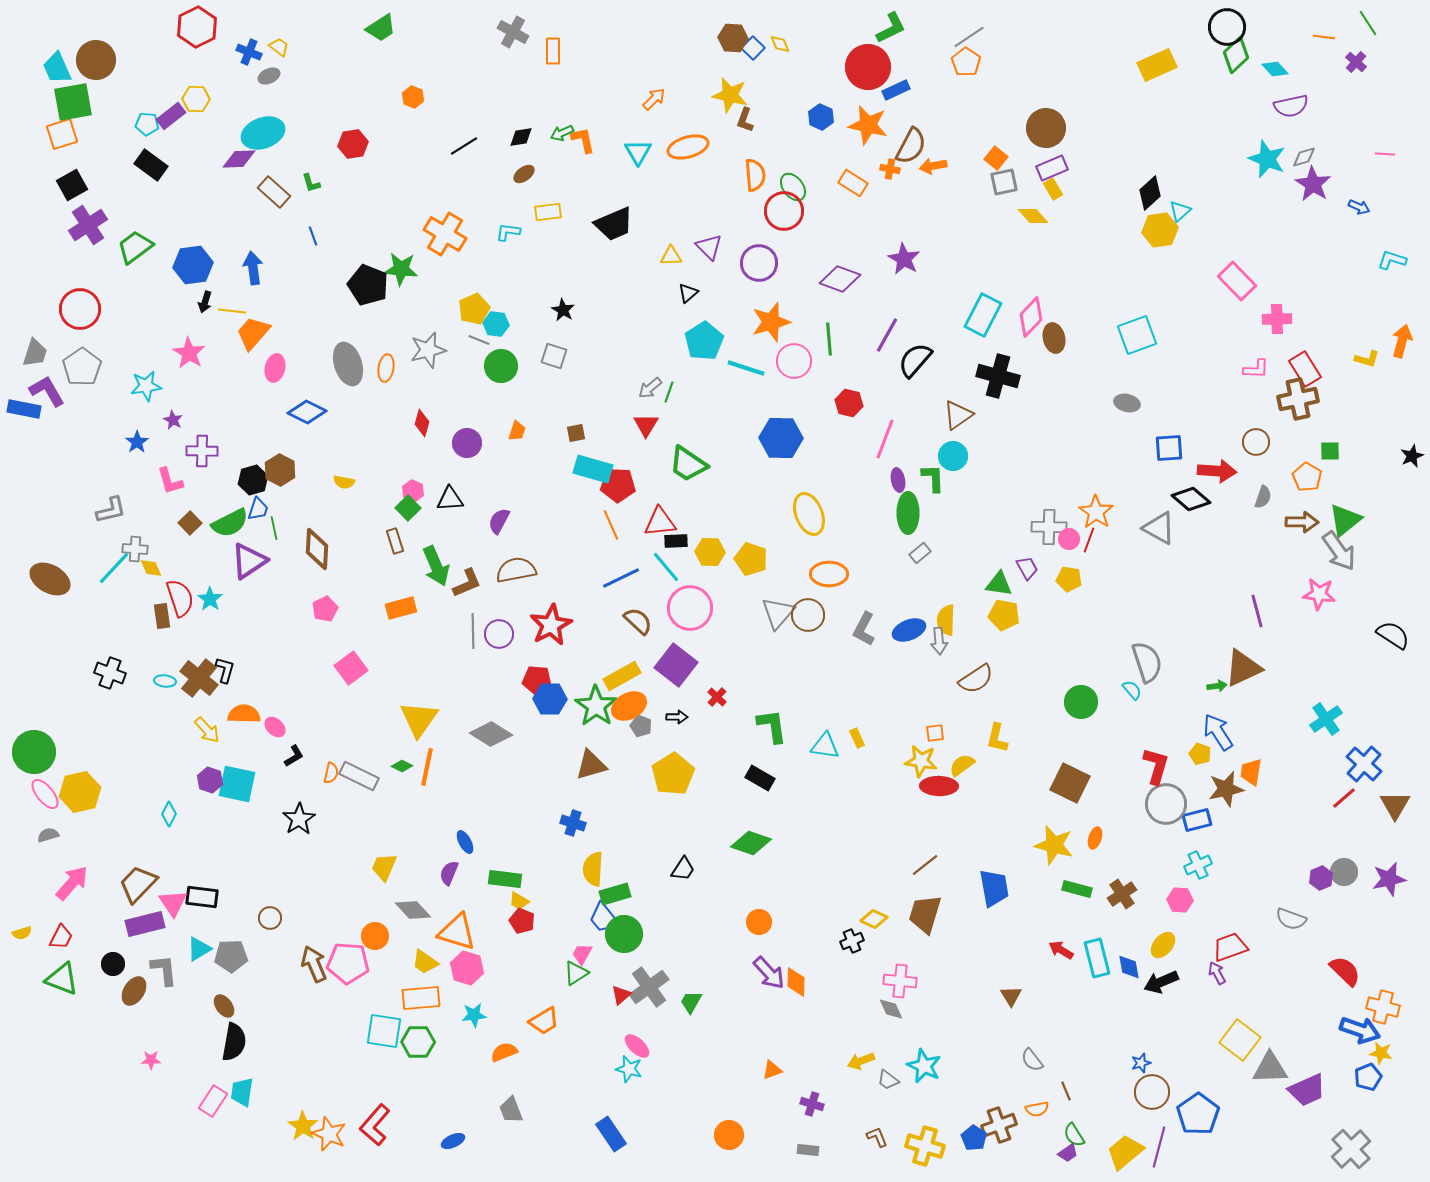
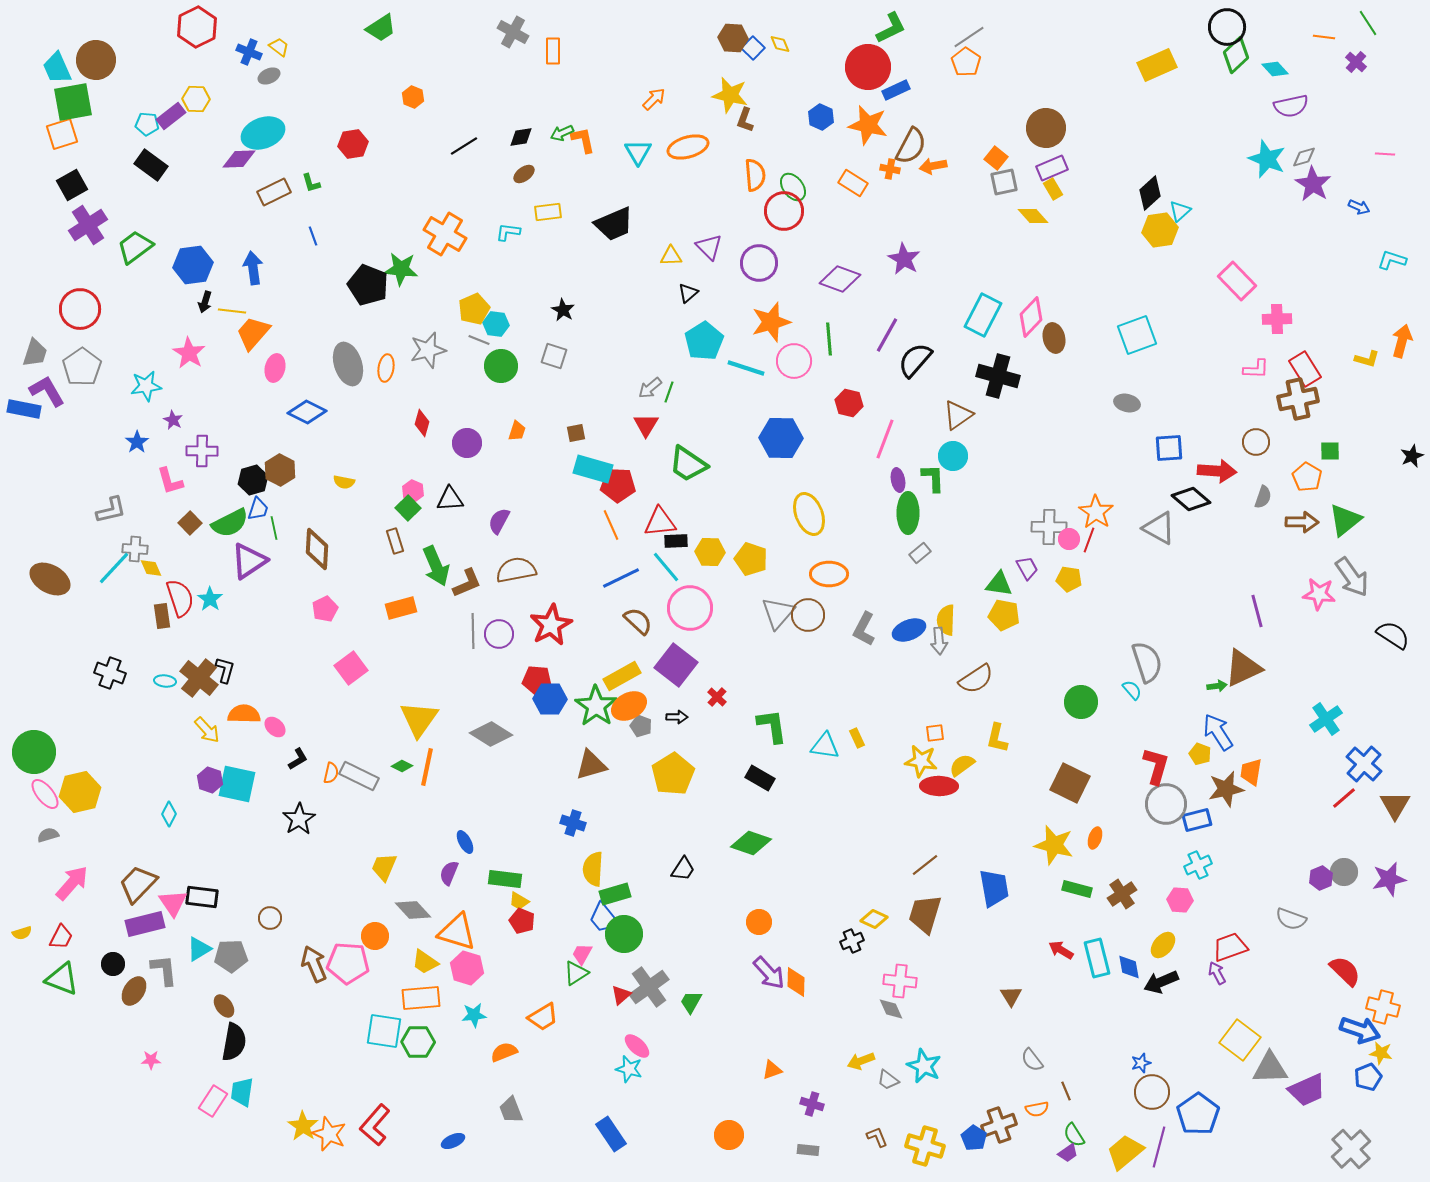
brown rectangle at (274, 192): rotated 68 degrees counterclockwise
gray arrow at (1339, 551): moved 13 px right, 26 px down
black L-shape at (294, 756): moved 4 px right, 3 px down
orange trapezoid at (544, 1021): moved 1 px left, 4 px up
